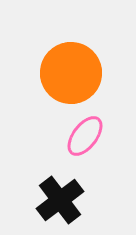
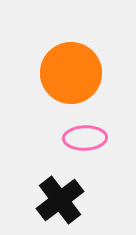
pink ellipse: moved 2 px down; rotated 51 degrees clockwise
